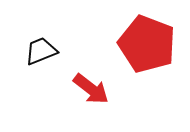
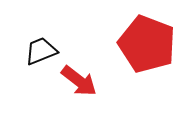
red arrow: moved 12 px left, 8 px up
